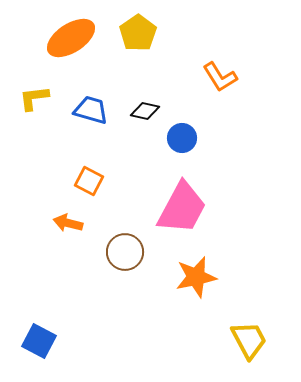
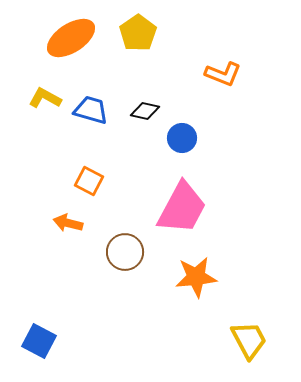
orange L-shape: moved 3 px right, 3 px up; rotated 36 degrees counterclockwise
yellow L-shape: moved 11 px right; rotated 36 degrees clockwise
orange star: rotated 6 degrees clockwise
